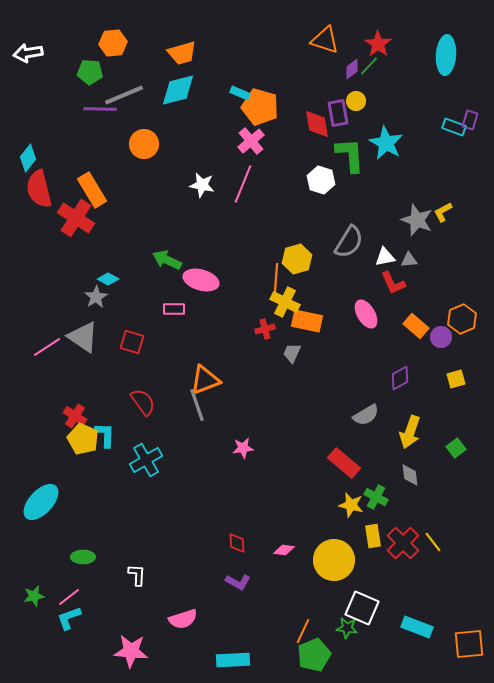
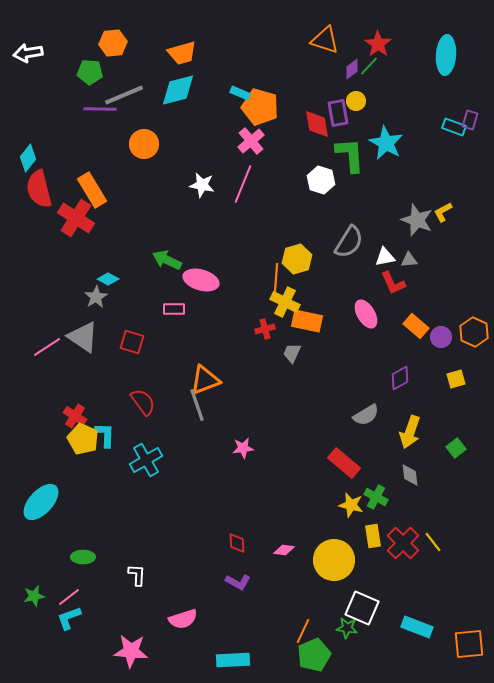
orange hexagon at (462, 319): moved 12 px right, 13 px down; rotated 12 degrees counterclockwise
